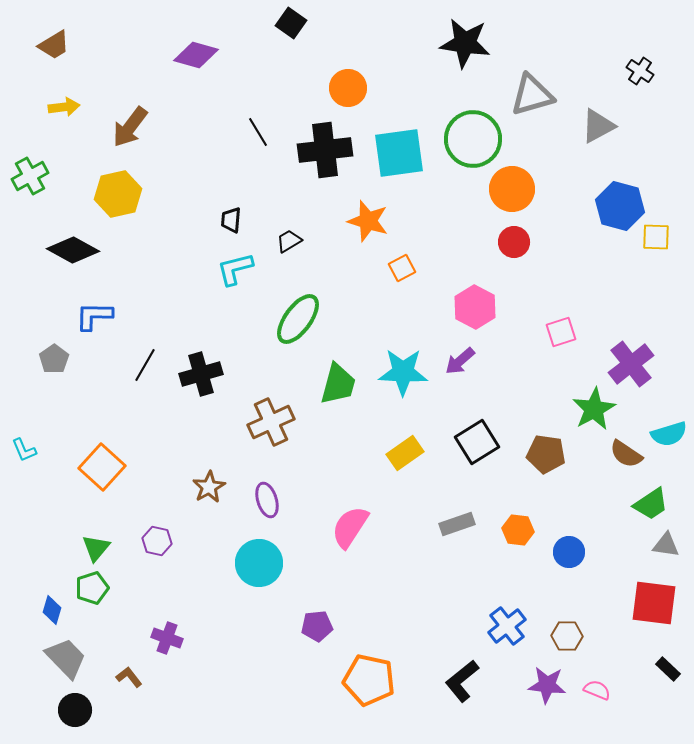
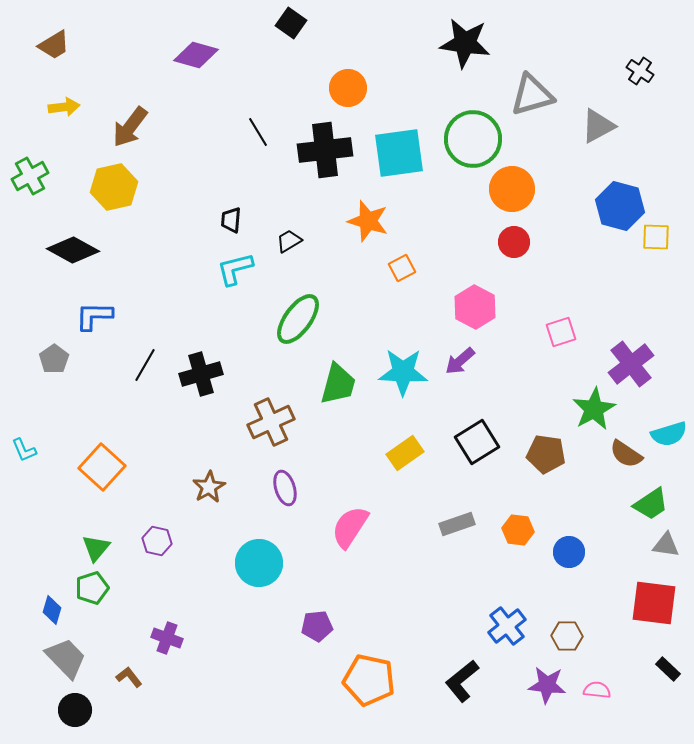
yellow hexagon at (118, 194): moved 4 px left, 7 px up
purple ellipse at (267, 500): moved 18 px right, 12 px up
pink semicircle at (597, 690): rotated 16 degrees counterclockwise
